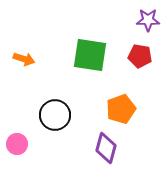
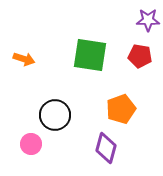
pink circle: moved 14 px right
